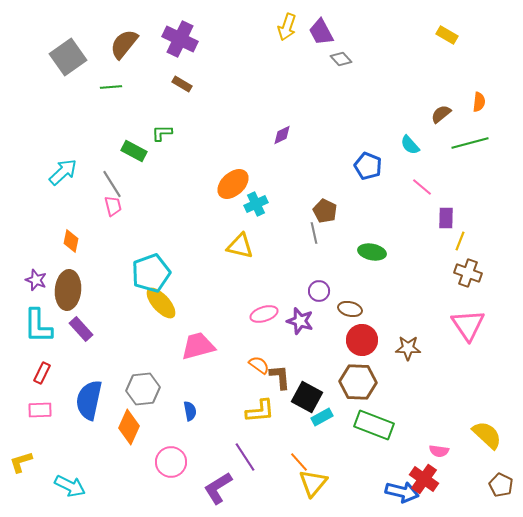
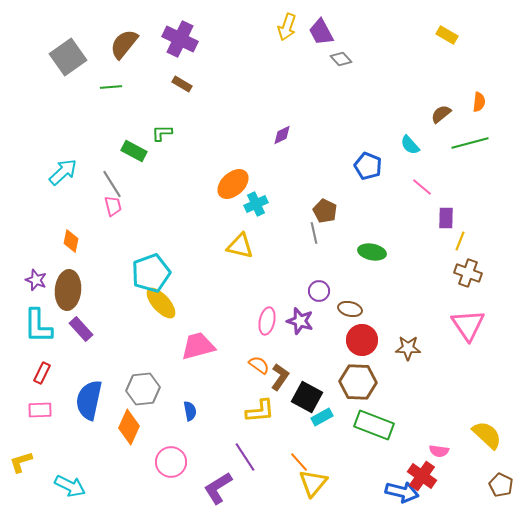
pink ellipse at (264, 314): moved 3 px right, 7 px down; rotated 60 degrees counterclockwise
brown L-shape at (280, 377): rotated 40 degrees clockwise
red cross at (424, 479): moved 2 px left, 3 px up
